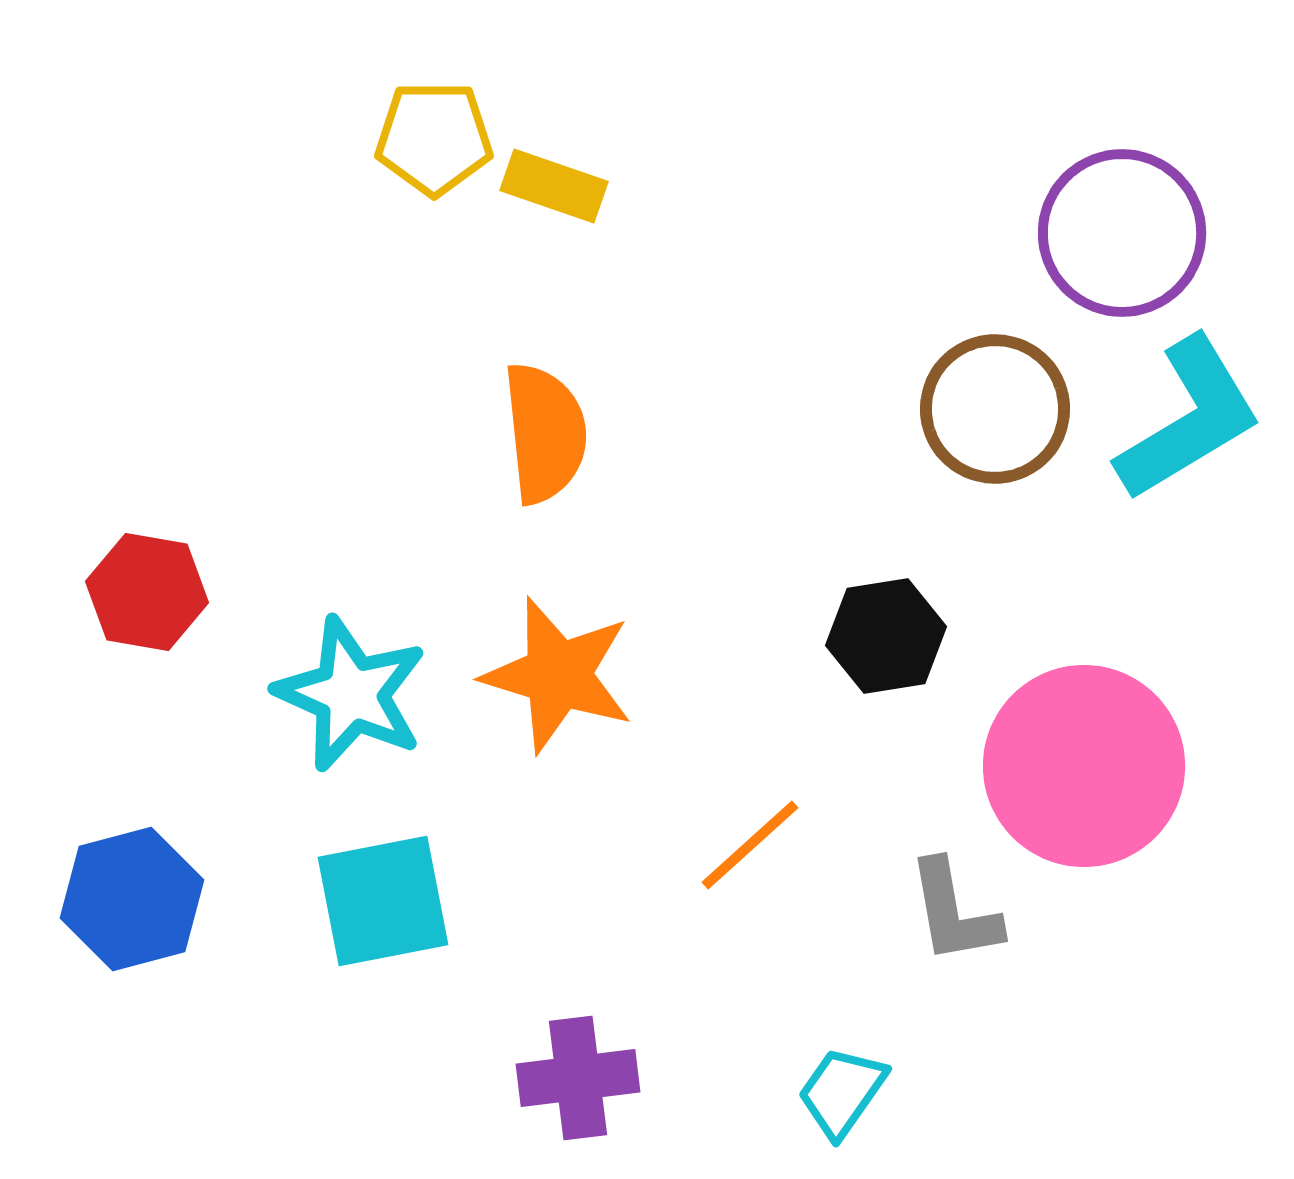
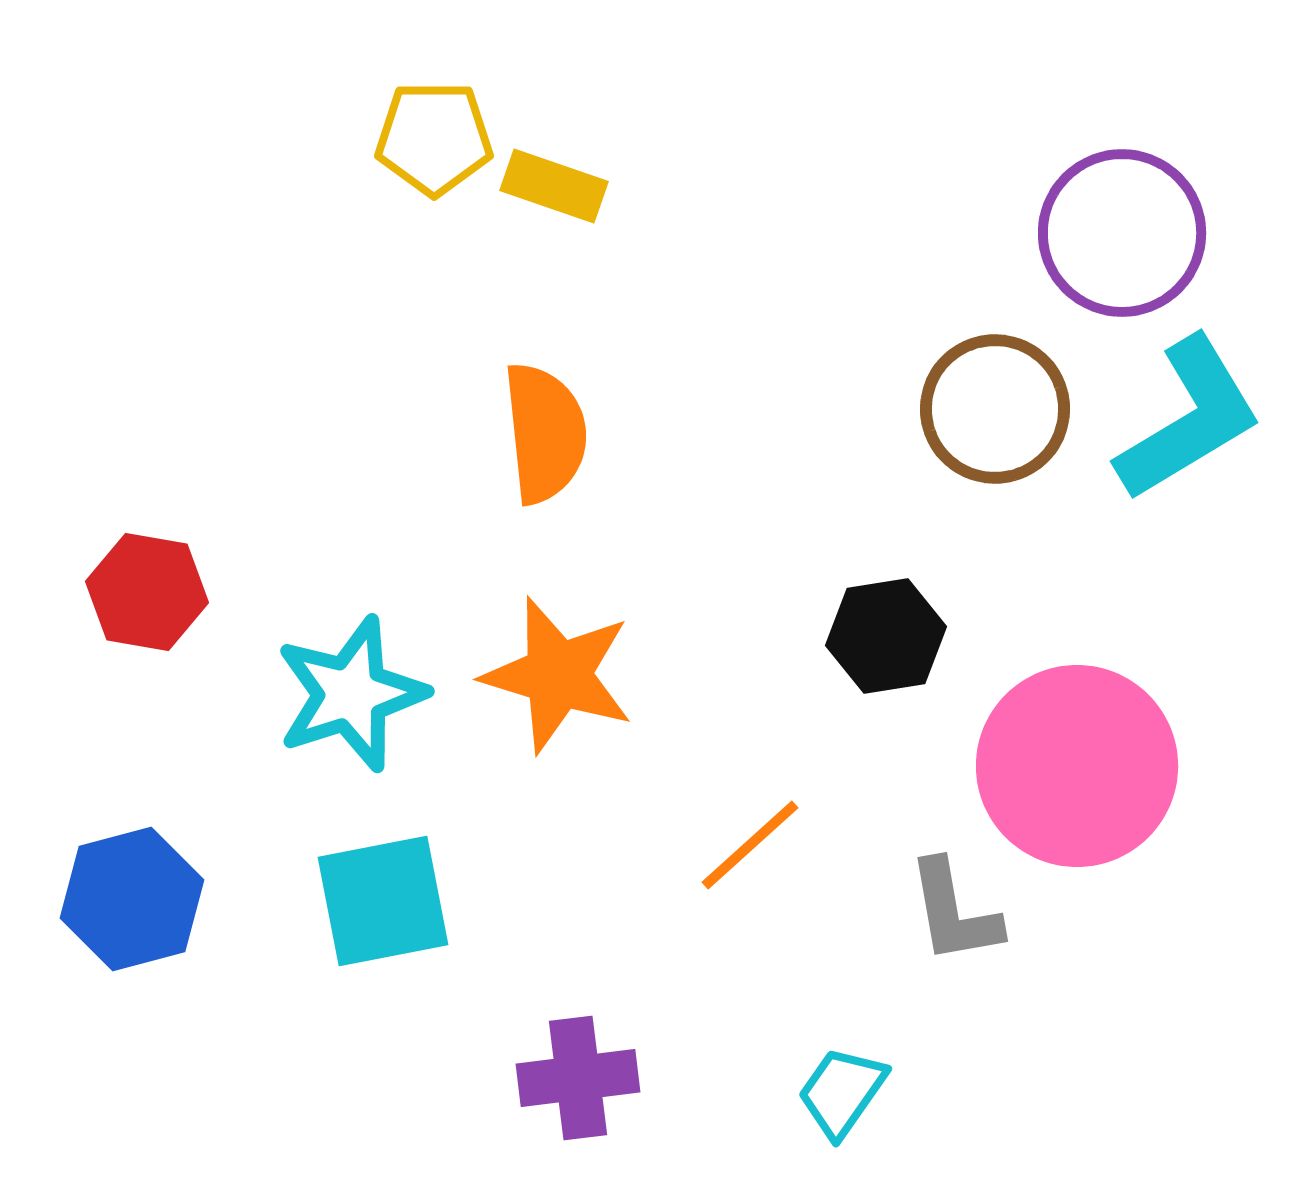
cyan star: rotated 30 degrees clockwise
pink circle: moved 7 px left
